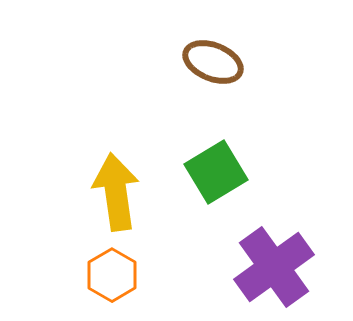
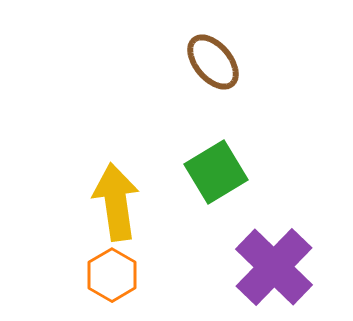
brown ellipse: rotated 28 degrees clockwise
yellow arrow: moved 10 px down
purple cross: rotated 10 degrees counterclockwise
